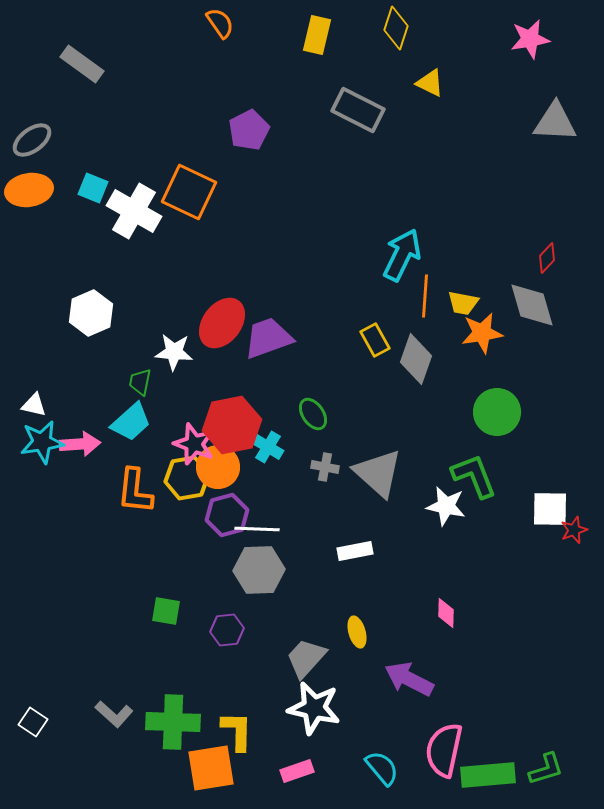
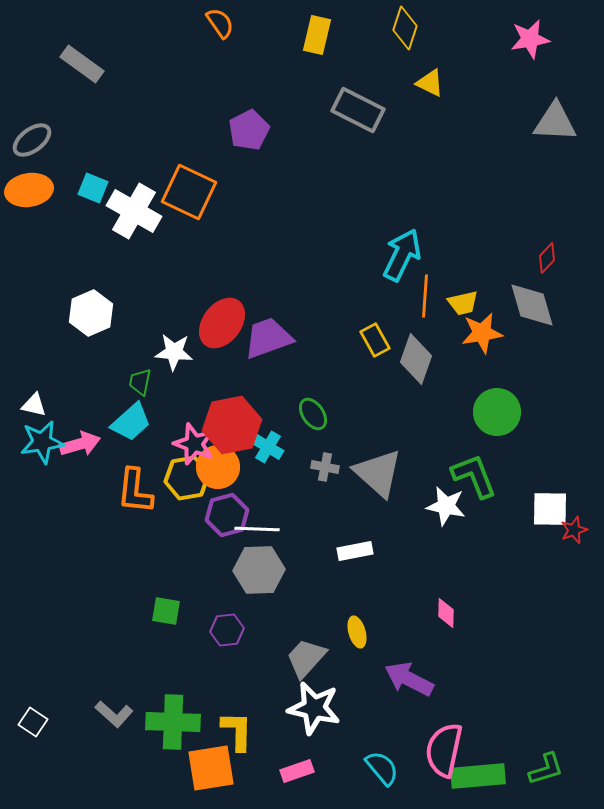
yellow diamond at (396, 28): moved 9 px right
yellow trapezoid at (463, 303): rotated 24 degrees counterclockwise
pink arrow at (80, 444): rotated 12 degrees counterclockwise
green rectangle at (488, 775): moved 10 px left, 1 px down
